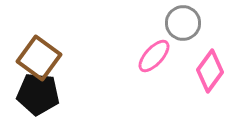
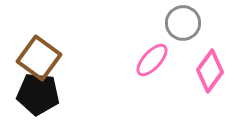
pink ellipse: moved 2 px left, 4 px down
